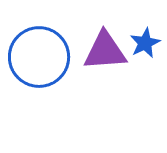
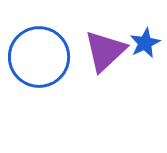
purple triangle: rotated 39 degrees counterclockwise
